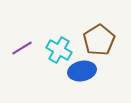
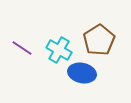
purple line: rotated 65 degrees clockwise
blue ellipse: moved 2 px down; rotated 24 degrees clockwise
